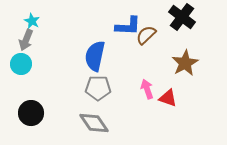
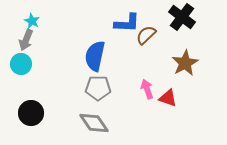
blue L-shape: moved 1 px left, 3 px up
